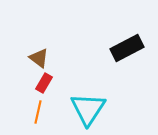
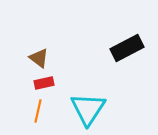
red rectangle: rotated 48 degrees clockwise
orange line: moved 1 px up
